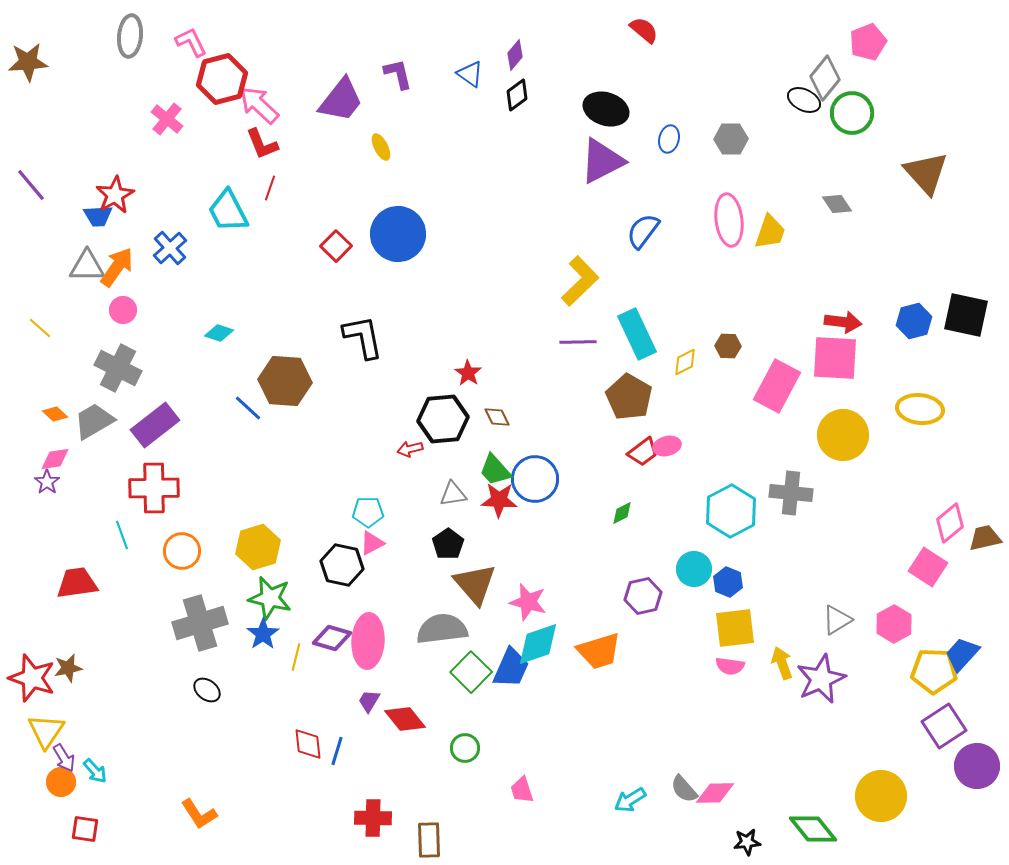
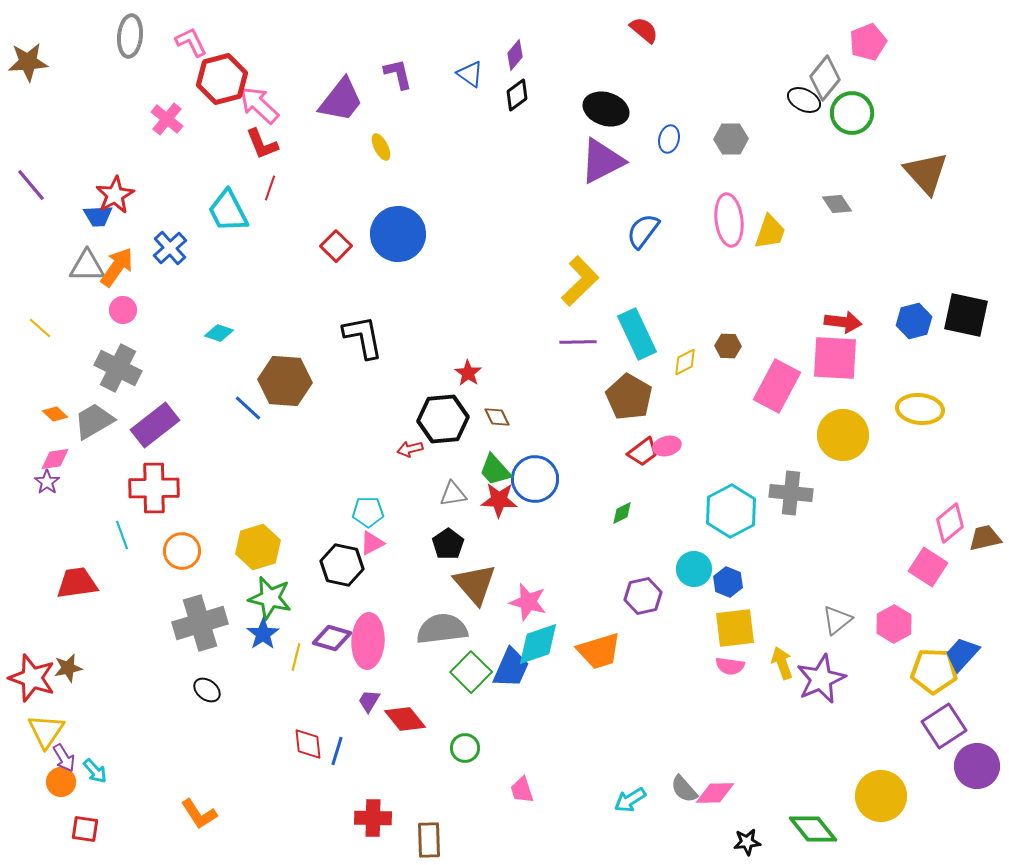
gray triangle at (837, 620): rotated 8 degrees counterclockwise
